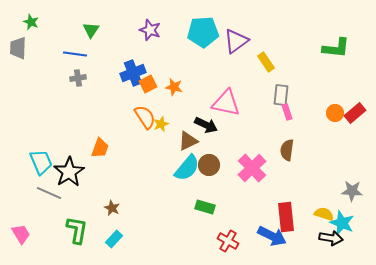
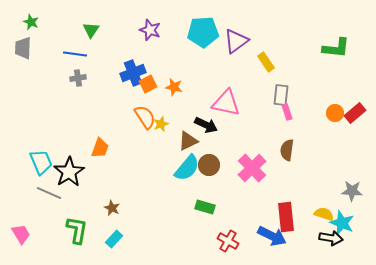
gray trapezoid at (18, 48): moved 5 px right
